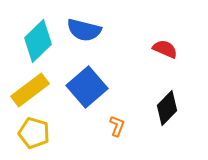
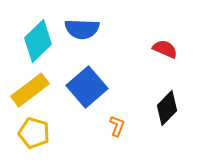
blue semicircle: moved 2 px left, 1 px up; rotated 12 degrees counterclockwise
